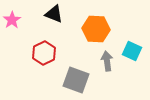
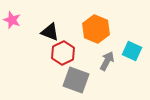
black triangle: moved 4 px left, 18 px down
pink star: rotated 18 degrees counterclockwise
orange hexagon: rotated 20 degrees clockwise
red hexagon: moved 19 px right
gray arrow: rotated 36 degrees clockwise
